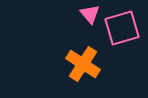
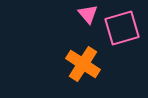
pink triangle: moved 2 px left
